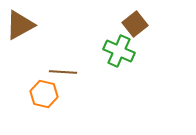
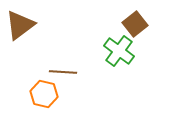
brown triangle: rotated 8 degrees counterclockwise
green cross: rotated 12 degrees clockwise
